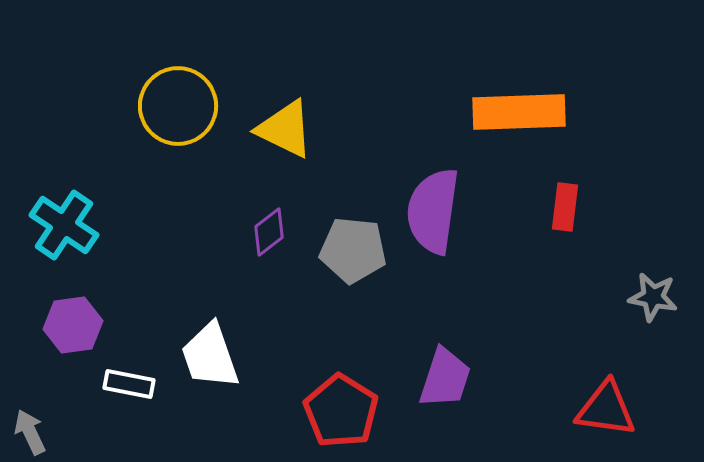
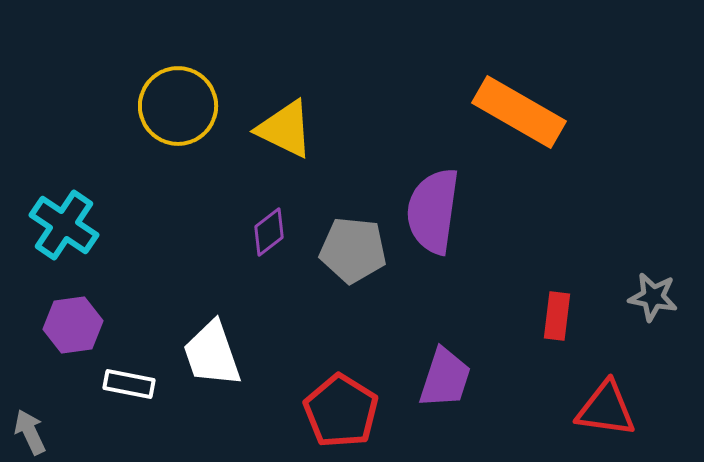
orange rectangle: rotated 32 degrees clockwise
red rectangle: moved 8 px left, 109 px down
white trapezoid: moved 2 px right, 2 px up
